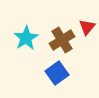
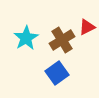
red triangle: rotated 24 degrees clockwise
